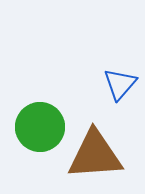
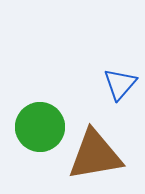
brown triangle: rotated 6 degrees counterclockwise
